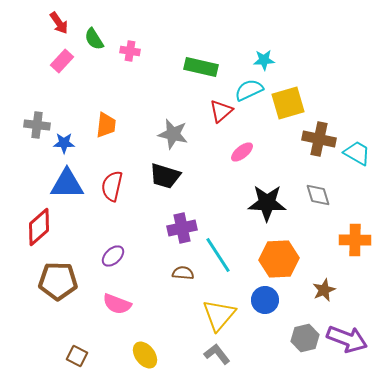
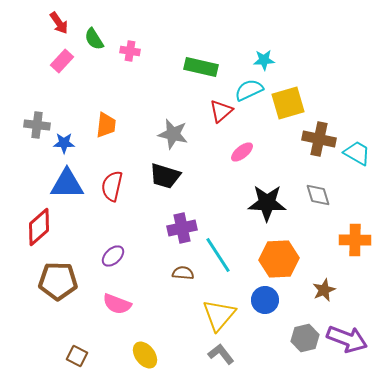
gray L-shape: moved 4 px right
